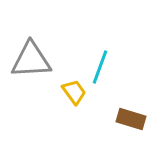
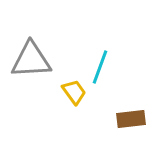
brown rectangle: rotated 24 degrees counterclockwise
